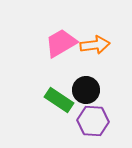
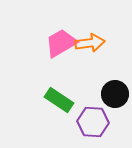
orange arrow: moved 5 px left, 2 px up
black circle: moved 29 px right, 4 px down
purple hexagon: moved 1 px down
